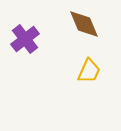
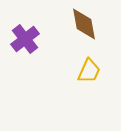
brown diamond: rotated 12 degrees clockwise
